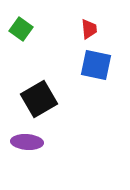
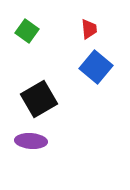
green square: moved 6 px right, 2 px down
blue square: moved 2 px down; rotated 28 degrees clockwise
purple ellipse: moved 4 px right, 1 px up
